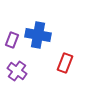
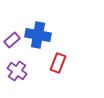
purple rectangle: rotated 28 degrees clockwise
red rectangle: moved 7 px left
